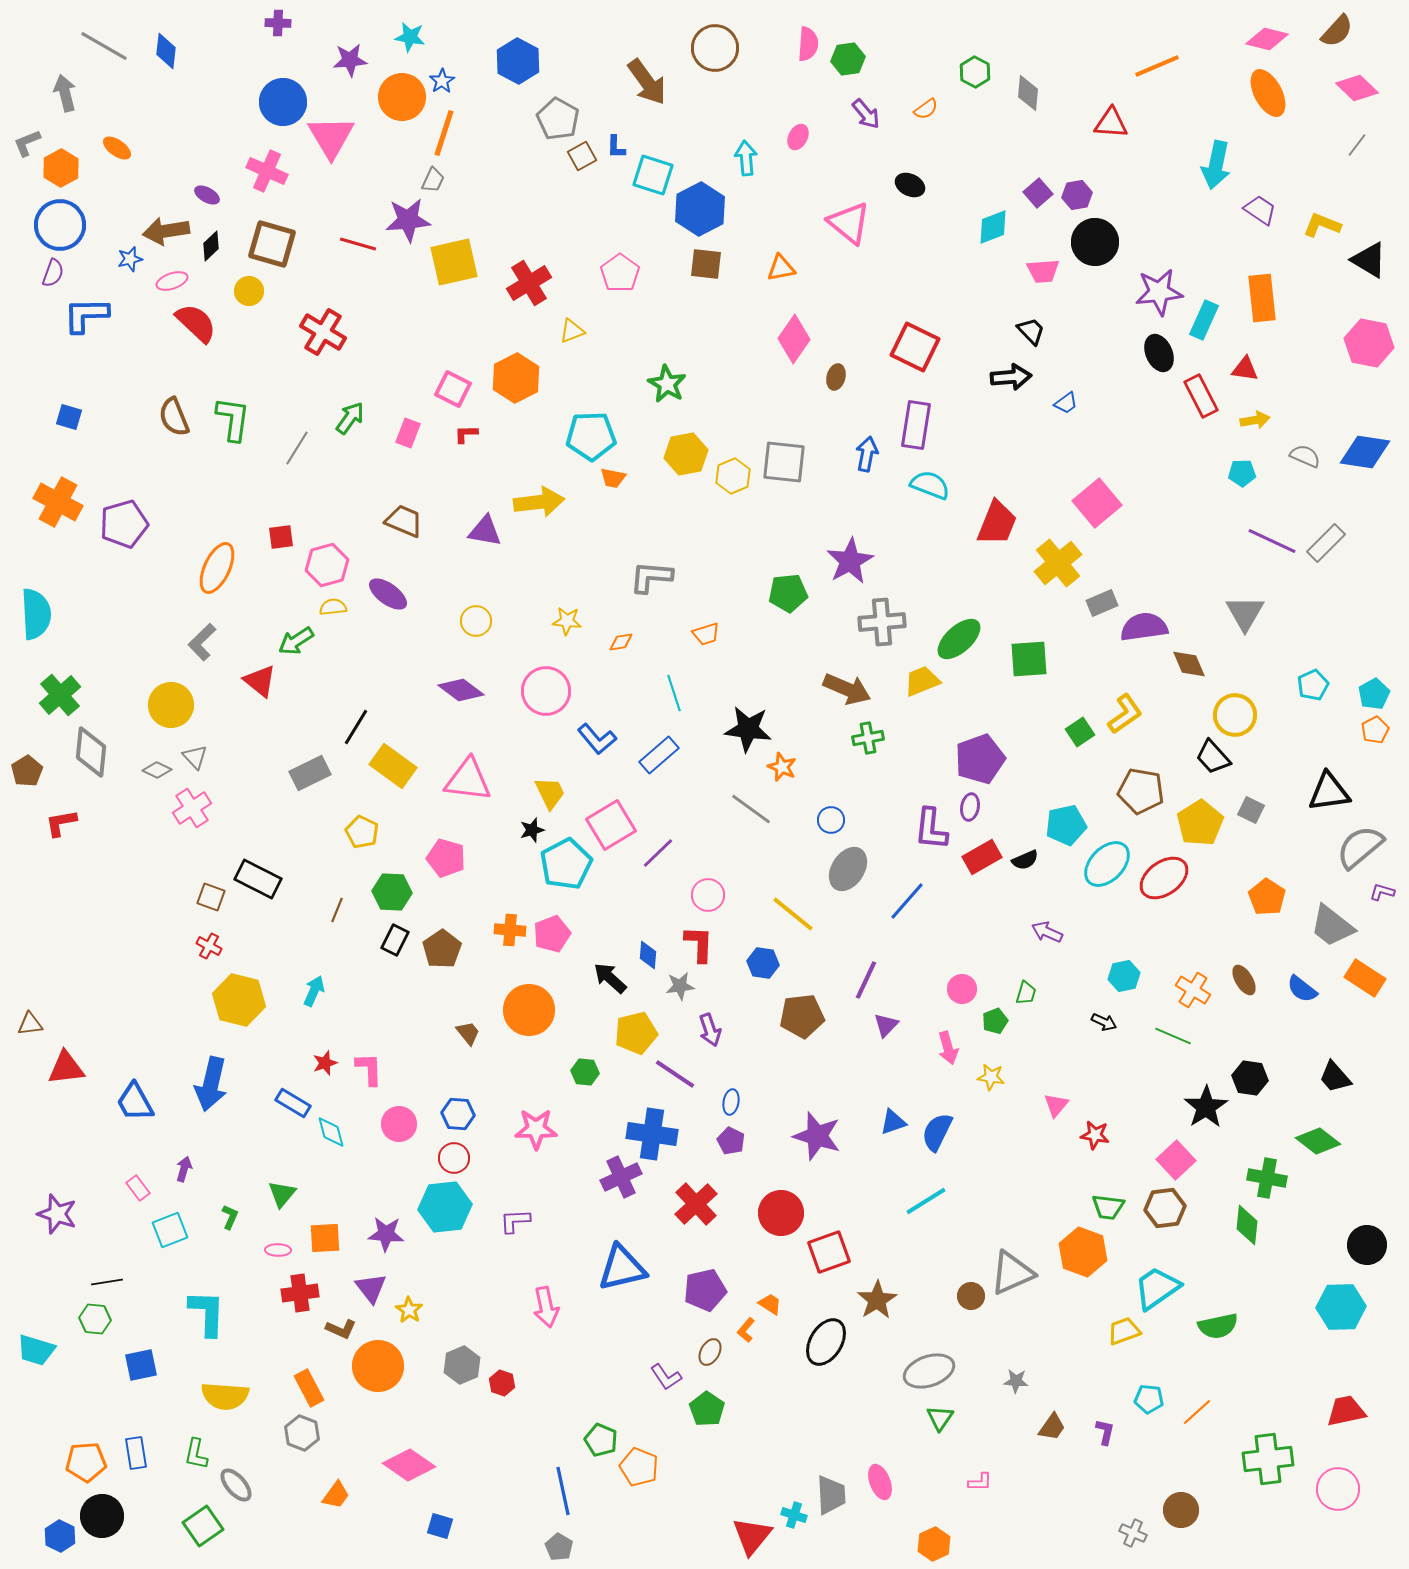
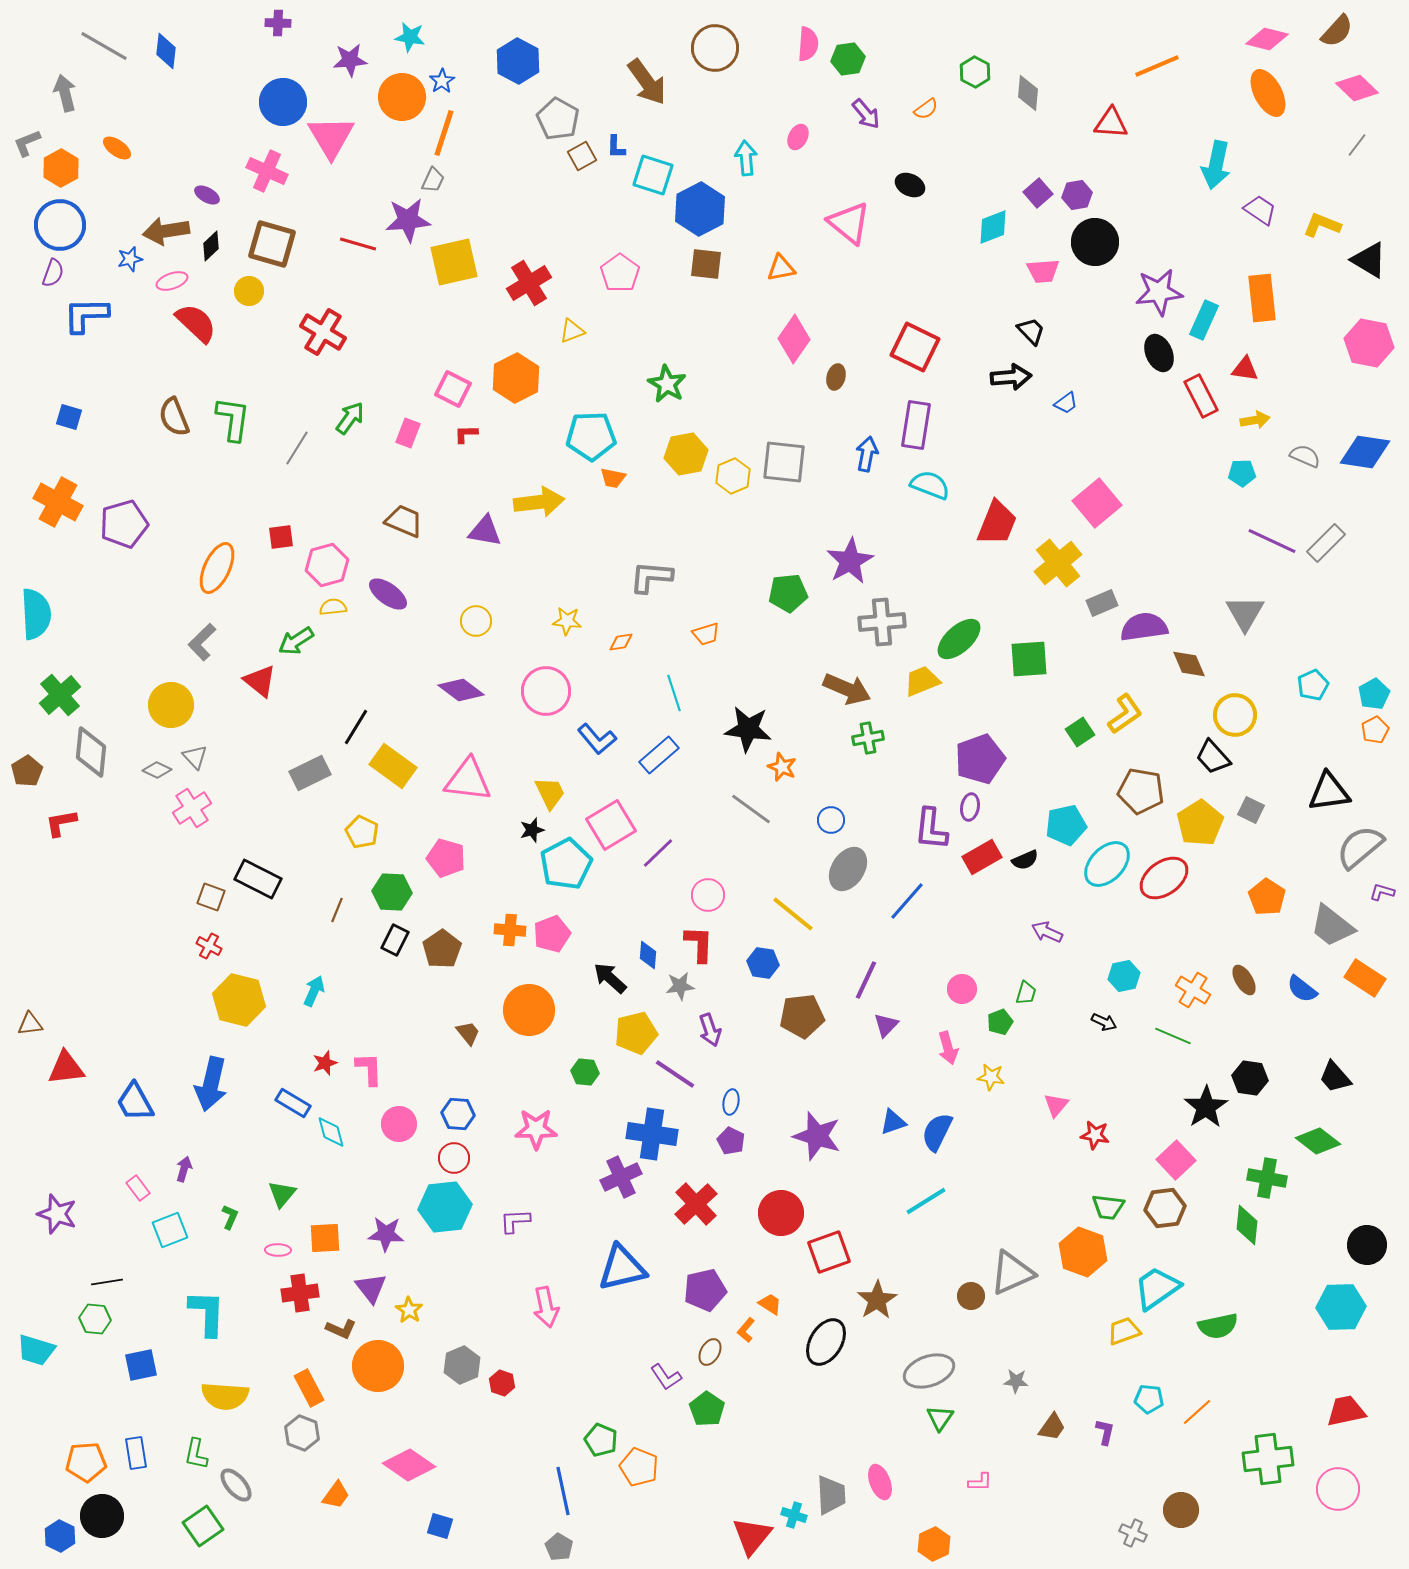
green pentagon at (995, 1021): moved 5 px right, 1 px down
